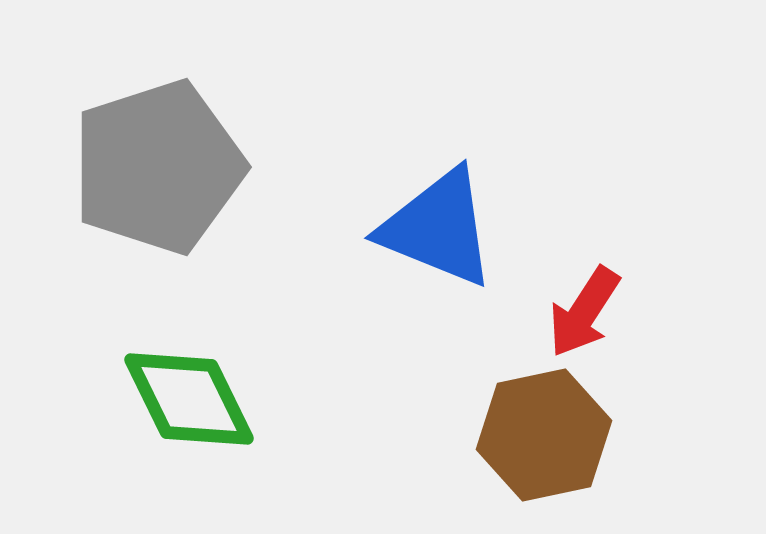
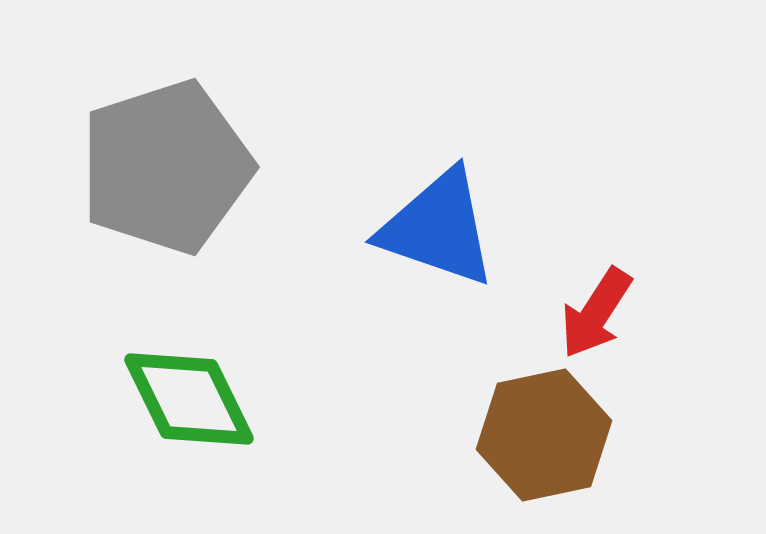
gray pentagon: moved 8 px right
blue triangle: rotated 3 degrees counterclockwise
red arrow: moved 12 px right, 1 px down
